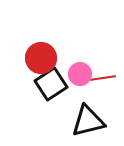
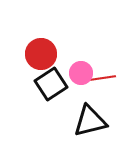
red circle: moved 4 px up
pink circle: moved 1 px right, 1 px up
black triangle: moved 2 px right
